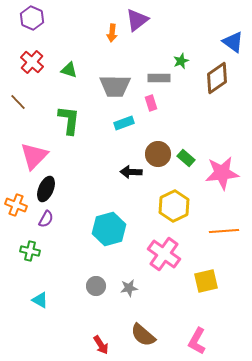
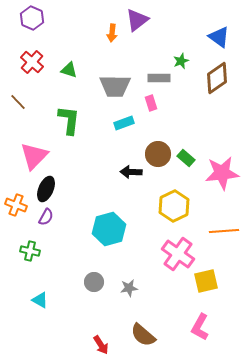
blue triangle: moved 14 px left, 5 px up
purple semicircle: moved 2 px up
pink cross: moved 14 px right
gray circle: moved 2 px left, 4 px up
pink L-shape: moved 3 px right, 14 px up
